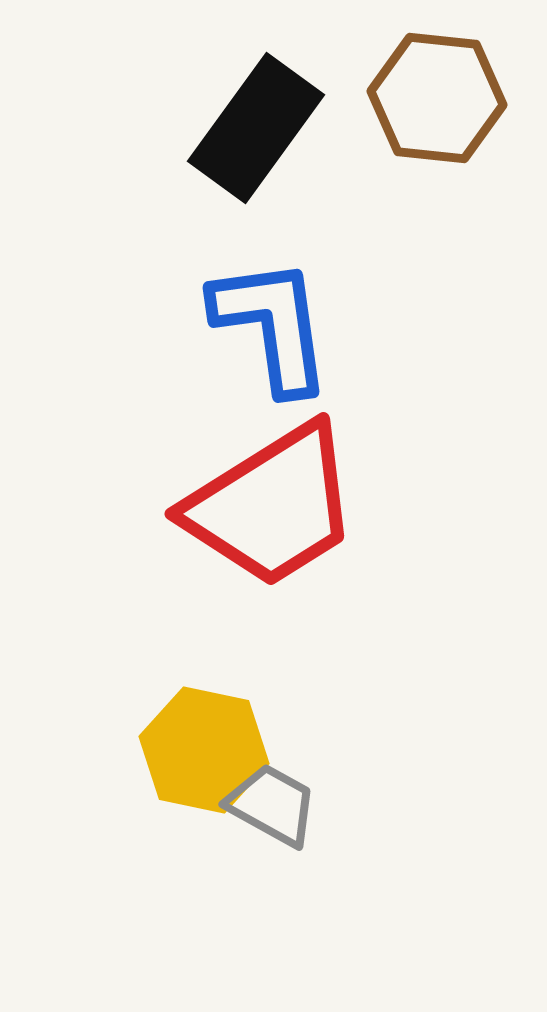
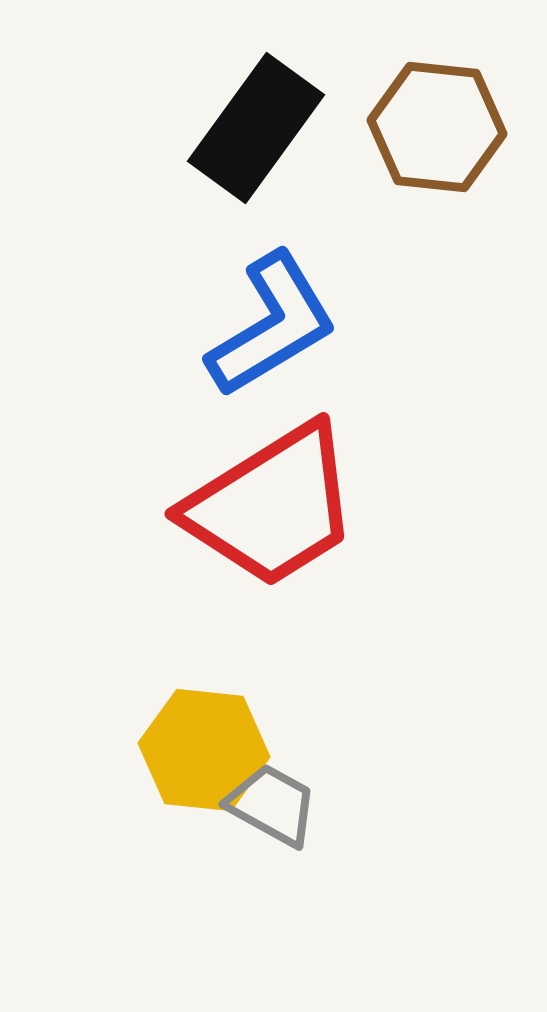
brown hexagon: moved 29 px down
blue L-shape: rotated 67 degrees clockwise
yellow hexagon: rotated 6 degrees counterclockwise
